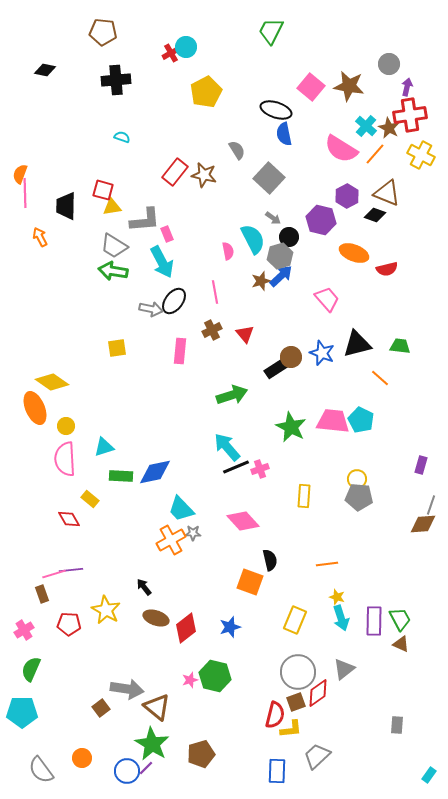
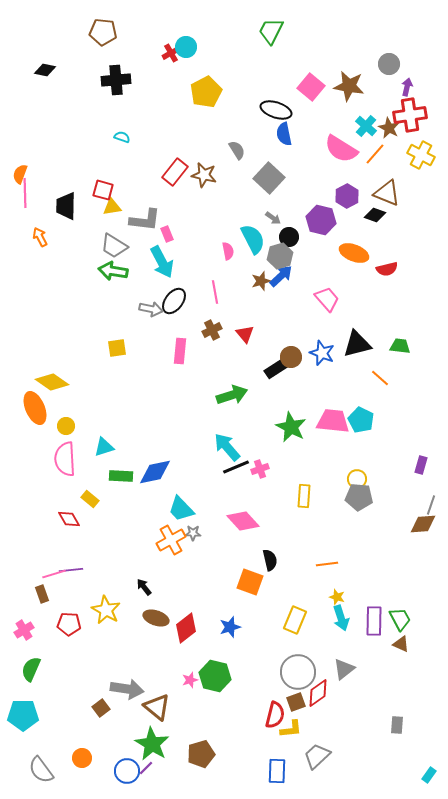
gray L-shape at (145, 220): rotated 12 degrees clockwise
cyan pentagon at (22, 712): moved 1 px right, 3 px down
